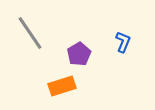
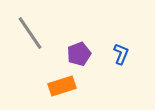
blue L-shape: moved 2 px left, 12 px down
purple pentagon: rotated 10 degrees clockwise
